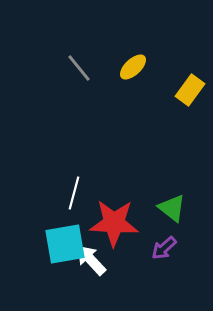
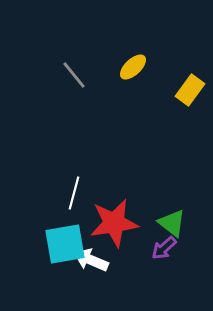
gray line: moved 5 px left, 7 px down
green triangle: moved 15 px down
red star: rotated 12 degrees counterclockwise
white arrow: rotated 24 degrees counterclockwise
